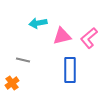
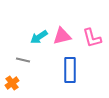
cyan arrow: moved 1 px right, 14 px down; rotated 24 degrees counterclockwise
pink L-shape: moved 3 px right; rotated 65 degrees counterclockwise
